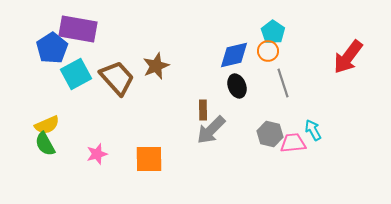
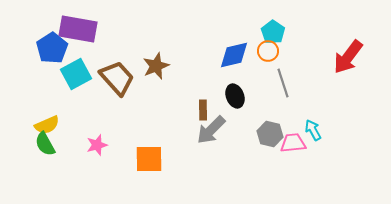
black ellipse: moved 2 px left, 10 px down
pink star: moved 9 px up
